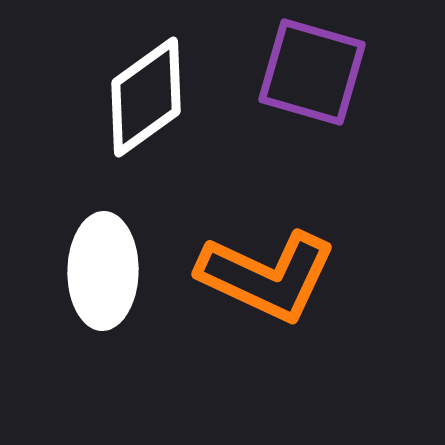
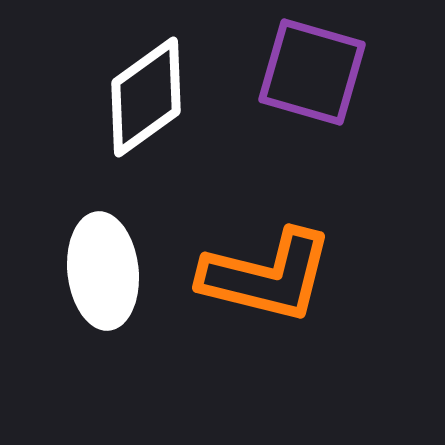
white ellipse: rotated 7 degrees counterclockwise
orange L-shape: rotated 11 degrees counterclockwise
